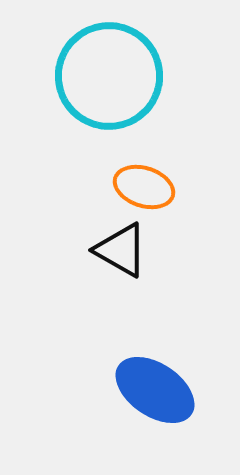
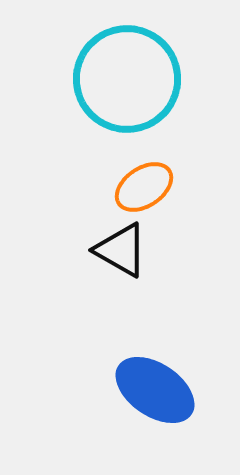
cyan circle: moved 18 px right, 3 px down
orange ellipse: rotated 52 degrees counterclockwise
